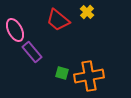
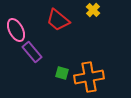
yellow cross: moved 6 px right, 2 px up
pink ellipse: moved 1 px right
orange cross: moved 1 px down
